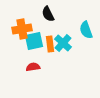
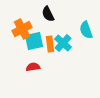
orange cross: rotated 18 degrees counterclockwise
